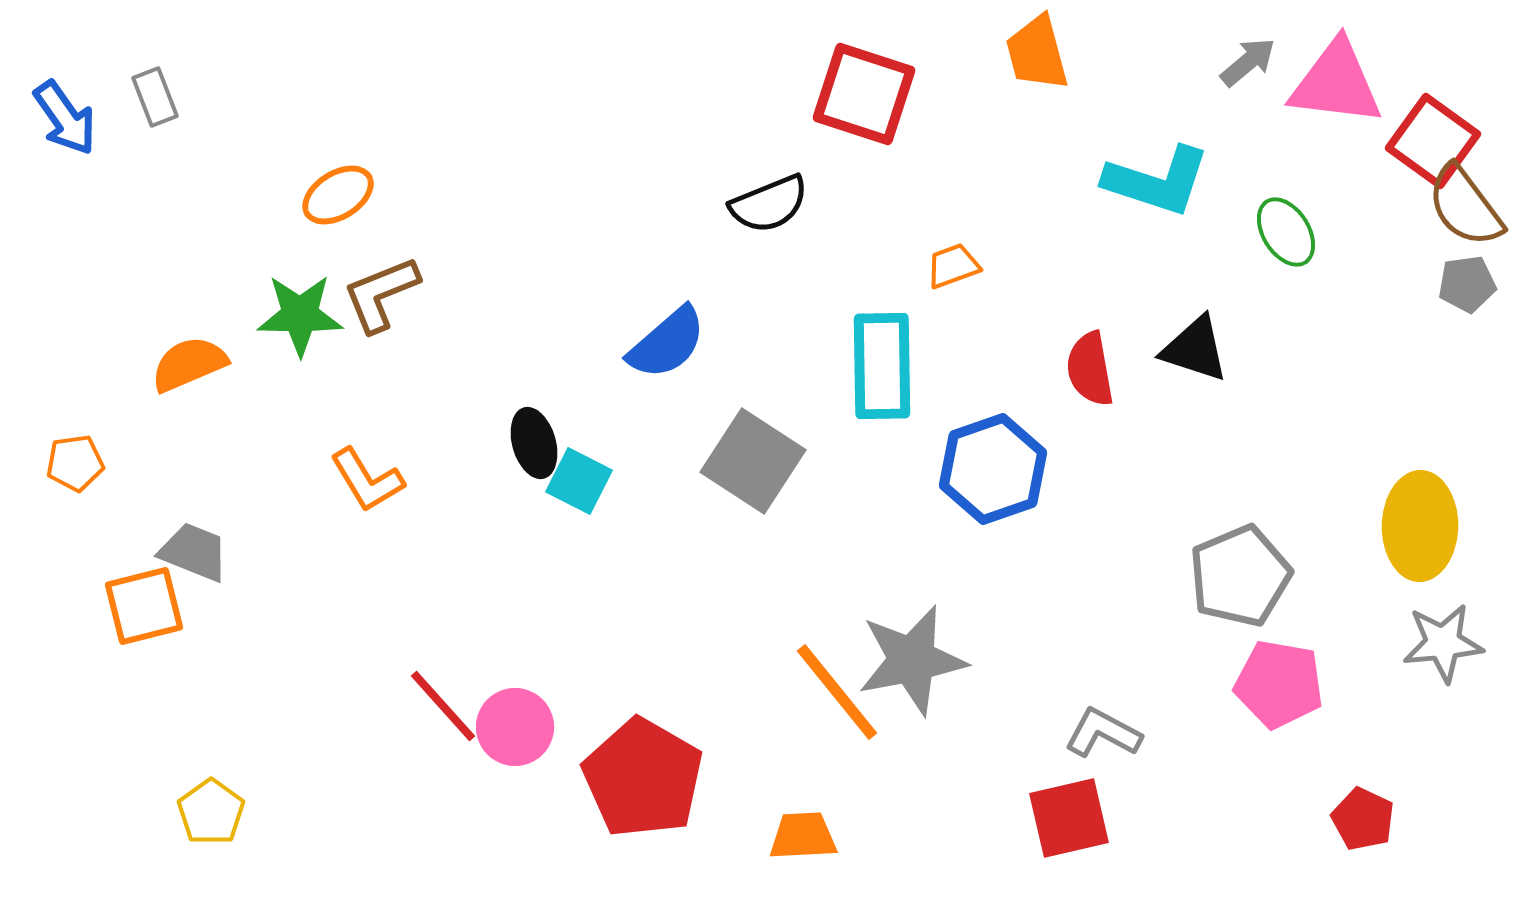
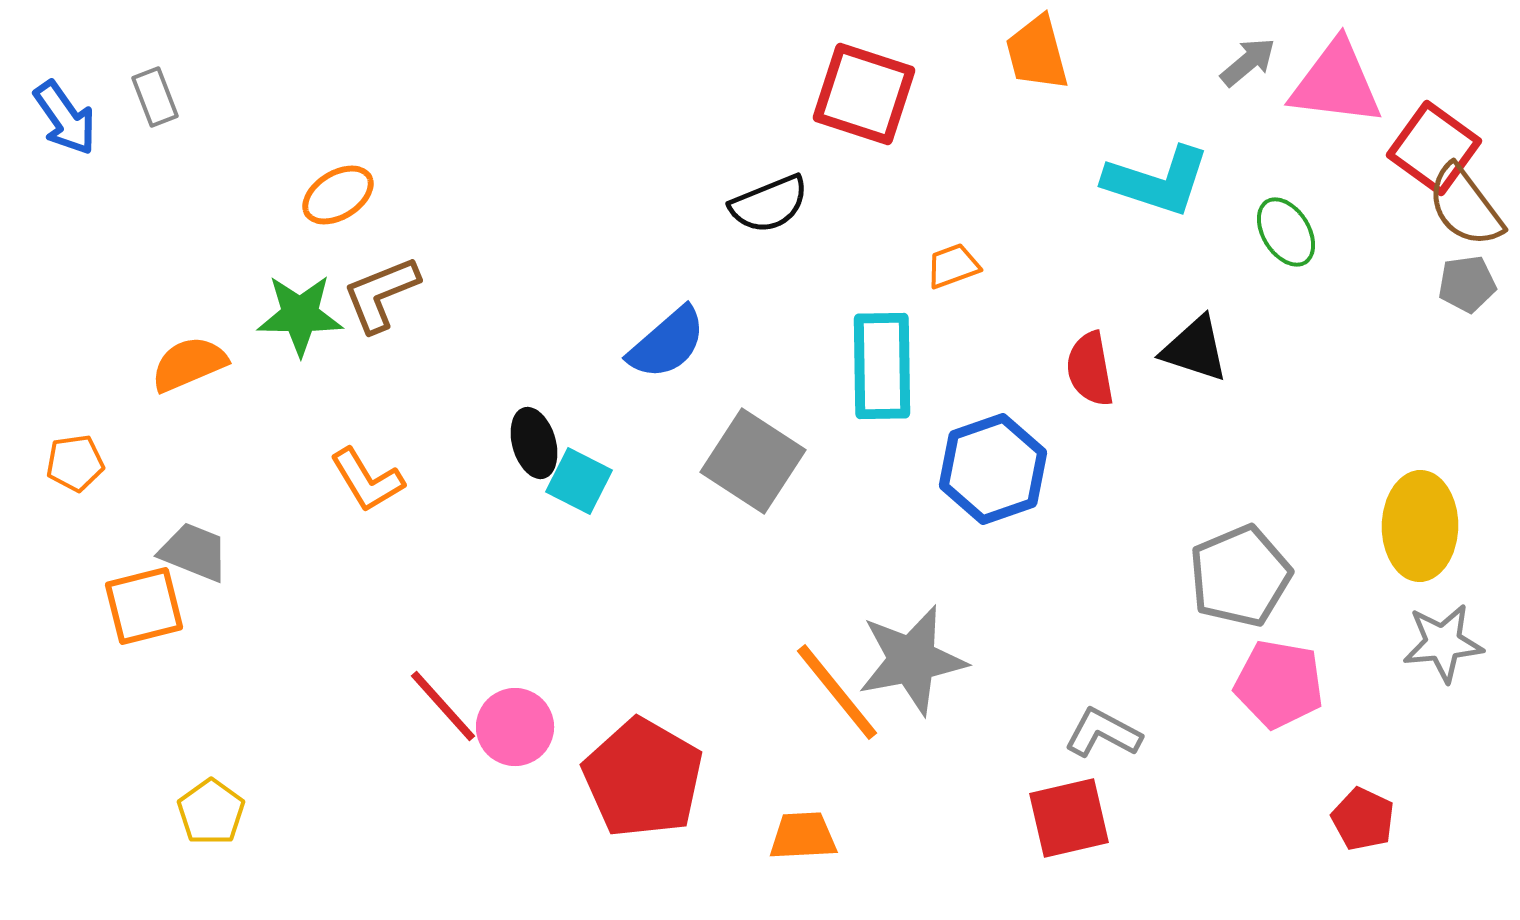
red square at (1433, 141): moved 1 px right, 7 px down
